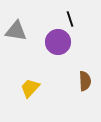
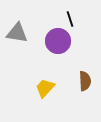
gray triangle: moved 1 px right, 2 px down
purple circle: moved 1 px up
yellow trapezoid: moved 15 px right
